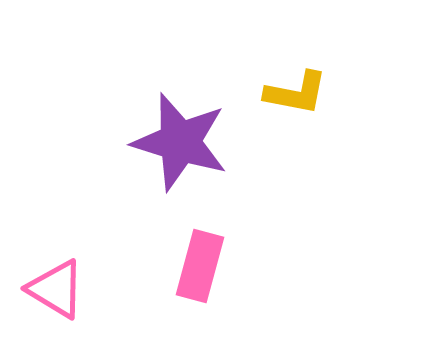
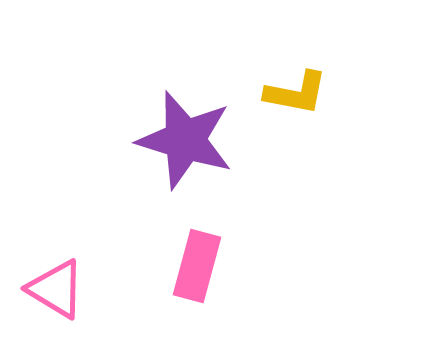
purple star: moved 5 px right, 2 px up
pink rectangle: moved 3 px left
